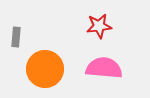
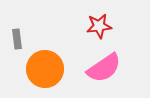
gray rectangle: moved 1 px right, 2 px down; rotated 12 degrees counterclockwise
pink semicircle: rotated 141 degrees clockwise
